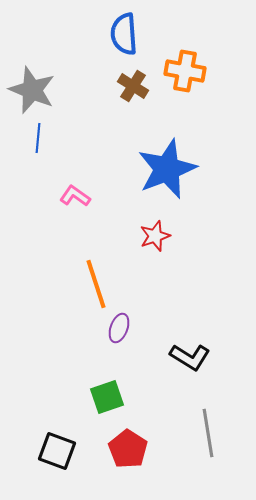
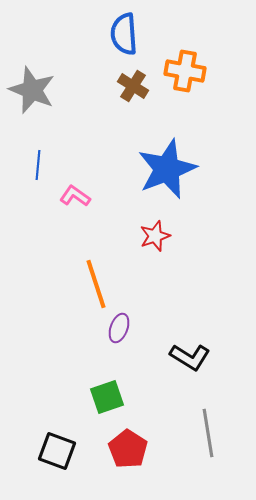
blue line: moved 27 px down
